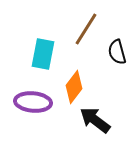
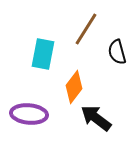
purple ellipse: moved 4 px left, 12 px down
black arrow: moved 1 px right, 2 px up
